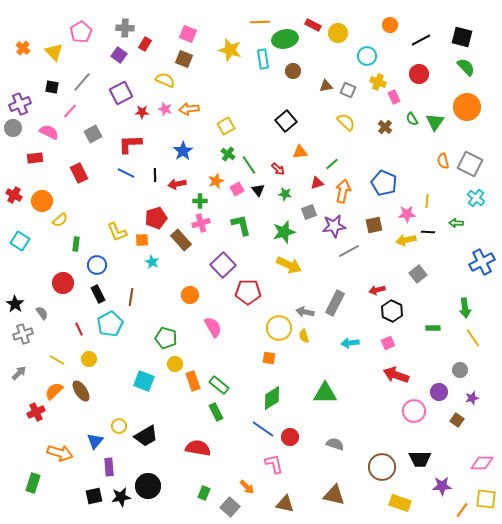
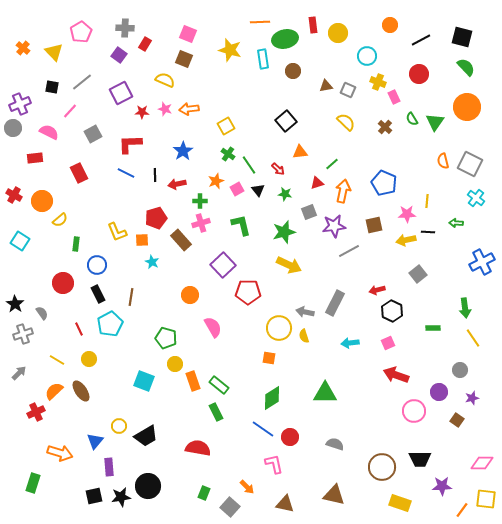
red rectangle at (313, 25): rotated 56 degrees clockwise
gray line at (82, 82): rotated 10 degrees clockwise
